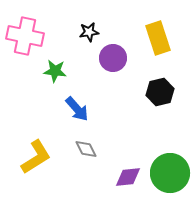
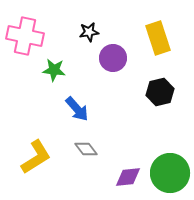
green star: moved 1 px left, 1 px up
gray diamond: rotated 10 degrees counterclockwise
